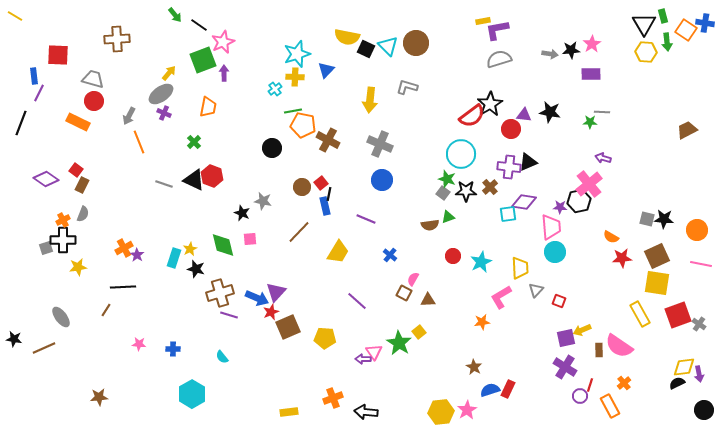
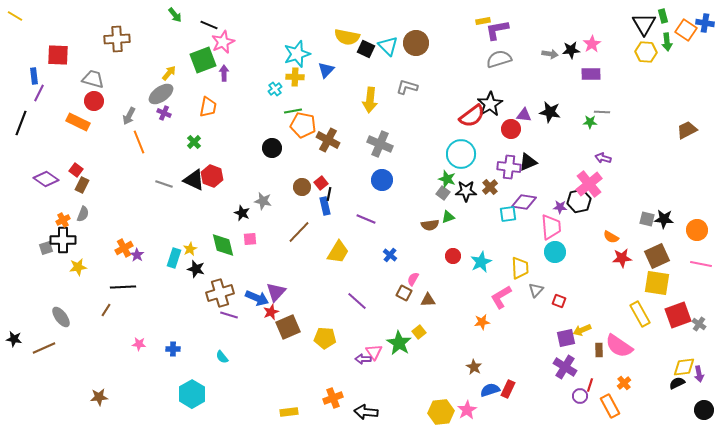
black line at (199, 25): moved 10 px right; rotated 12 degrees counterclockwise
